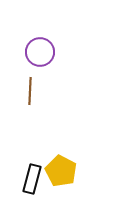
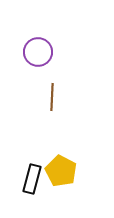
purple circle: moved 2 px left
brown line: moved 22 px right, 6 px down
